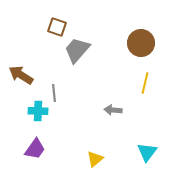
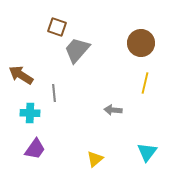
cyan cross: moved 8 px left, 2 px down
